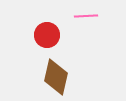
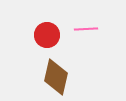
pink line: moved 13 px down
